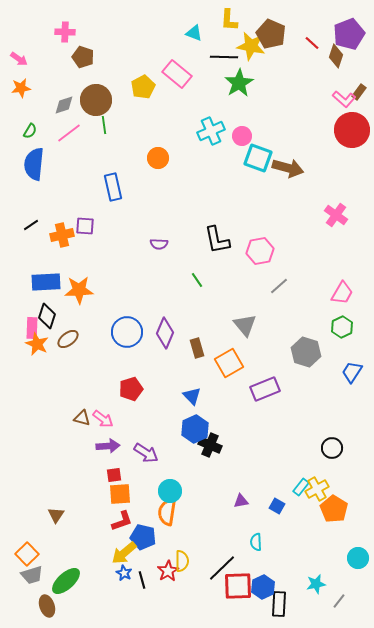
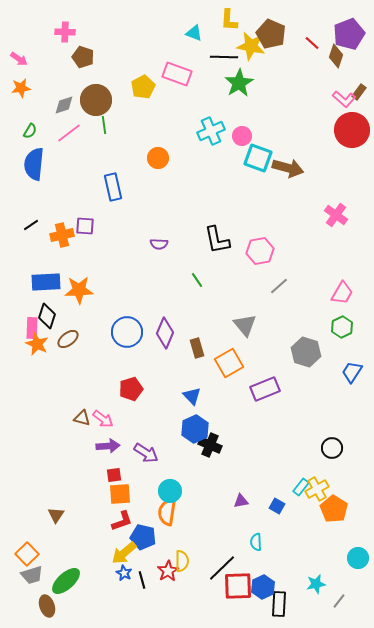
pink rectangle at (177, 74): rotated 20 degrees counterclockwise
